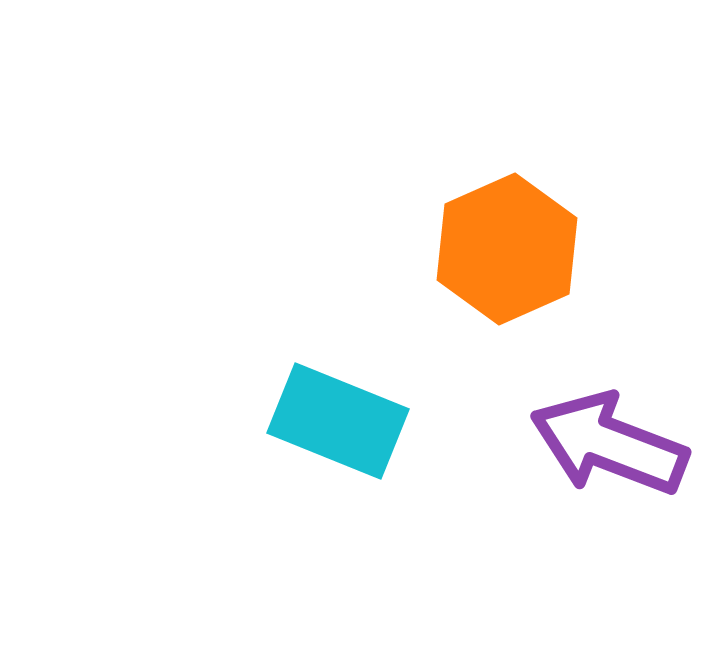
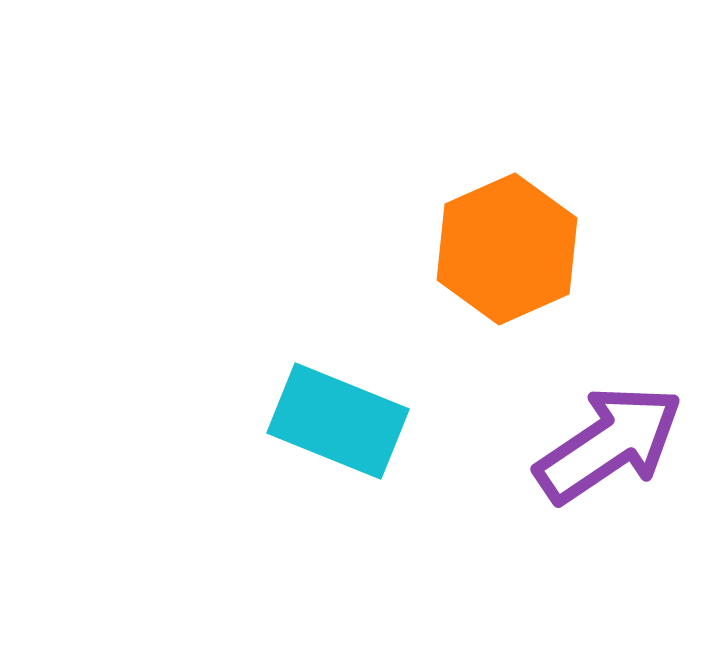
purple arrow: rotated 125 degrees clockwise
